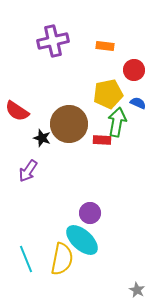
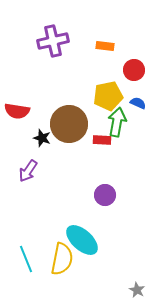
yellow pentagon: moved 2 px down
red semicircle: rotated 25 degrees counterclockwise
purple circle: moved 15 px right, 18 px up
